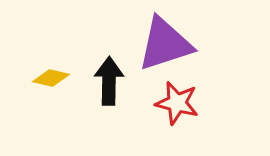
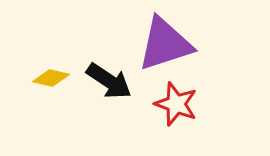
black arrow: rotated 123 degrees clockwise
red star: moved 1 px left, 1 px down; rotated 6 degrees clockwise
